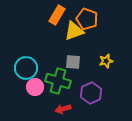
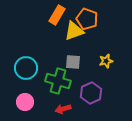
pink circle: moved 10 px left, 15 px down
